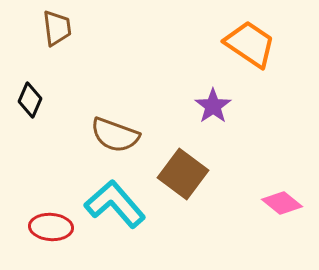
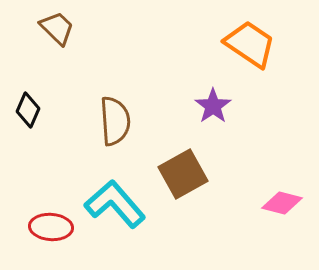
brown trapezoid: rotated 39 degrees counterclockwise
black diamond: moved 2 px left, 10 px down
brown semicircle: moved 14 px up; rotated 114 degrees counterclockwise
brown square: rotated 24 degrees clockwise
pink diamond: rotated 24 degrees counterclockwise
